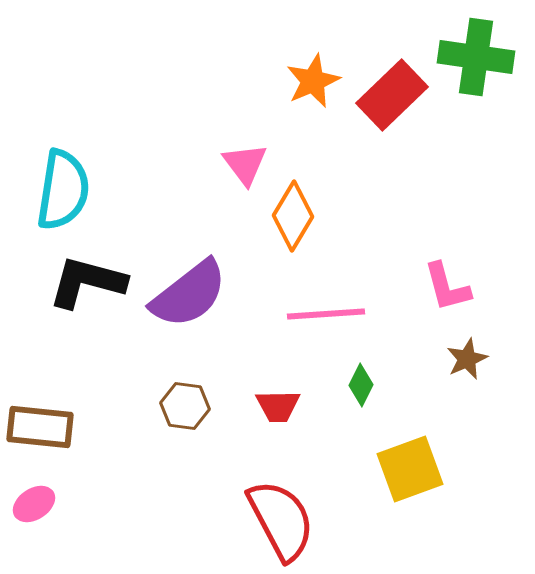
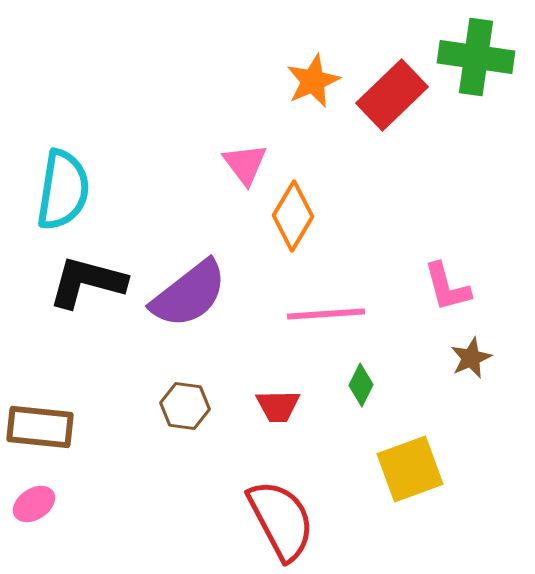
brown star: moved 4 px right, 1 px up
